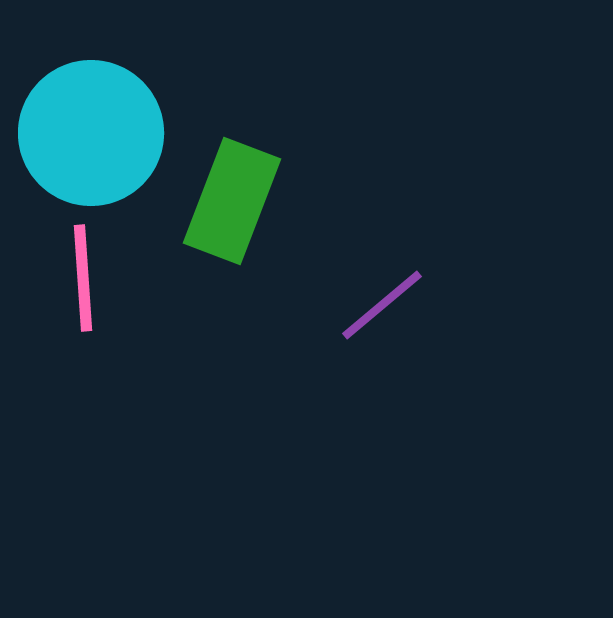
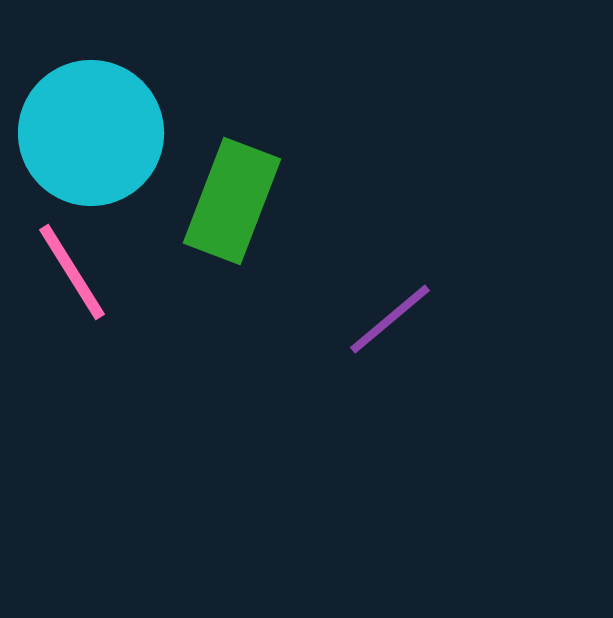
pink line: moved 11 px left, 6 px up; rotated 28 degrees counterclockwise
purple line: moved 8 px right, 14 px down
